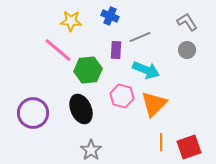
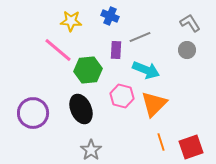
gray L-shape: moved 3 px right, 1 px down
orange line: rotated 18 degrees counterclockwise
red square: moved 2 px right
